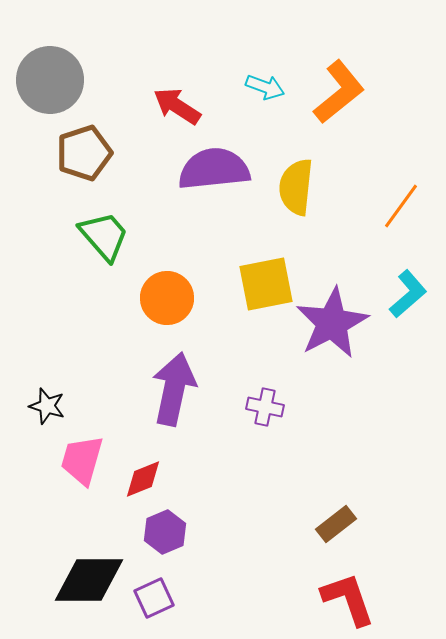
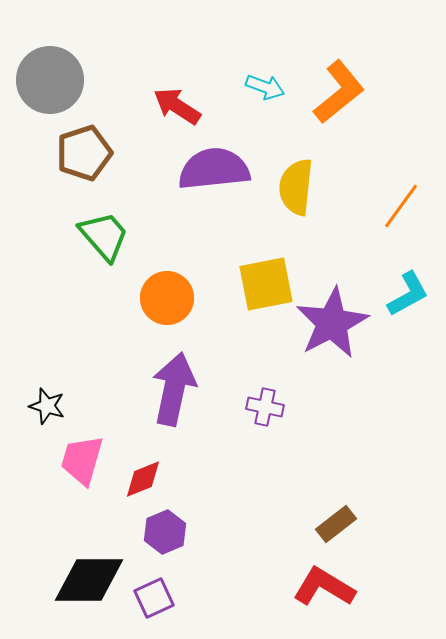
cyan L-shape: rotated 12 degrees clockwise
red L-shape: moved 24 px left, 12 px up; rotated 40 degrees counterclockwise
